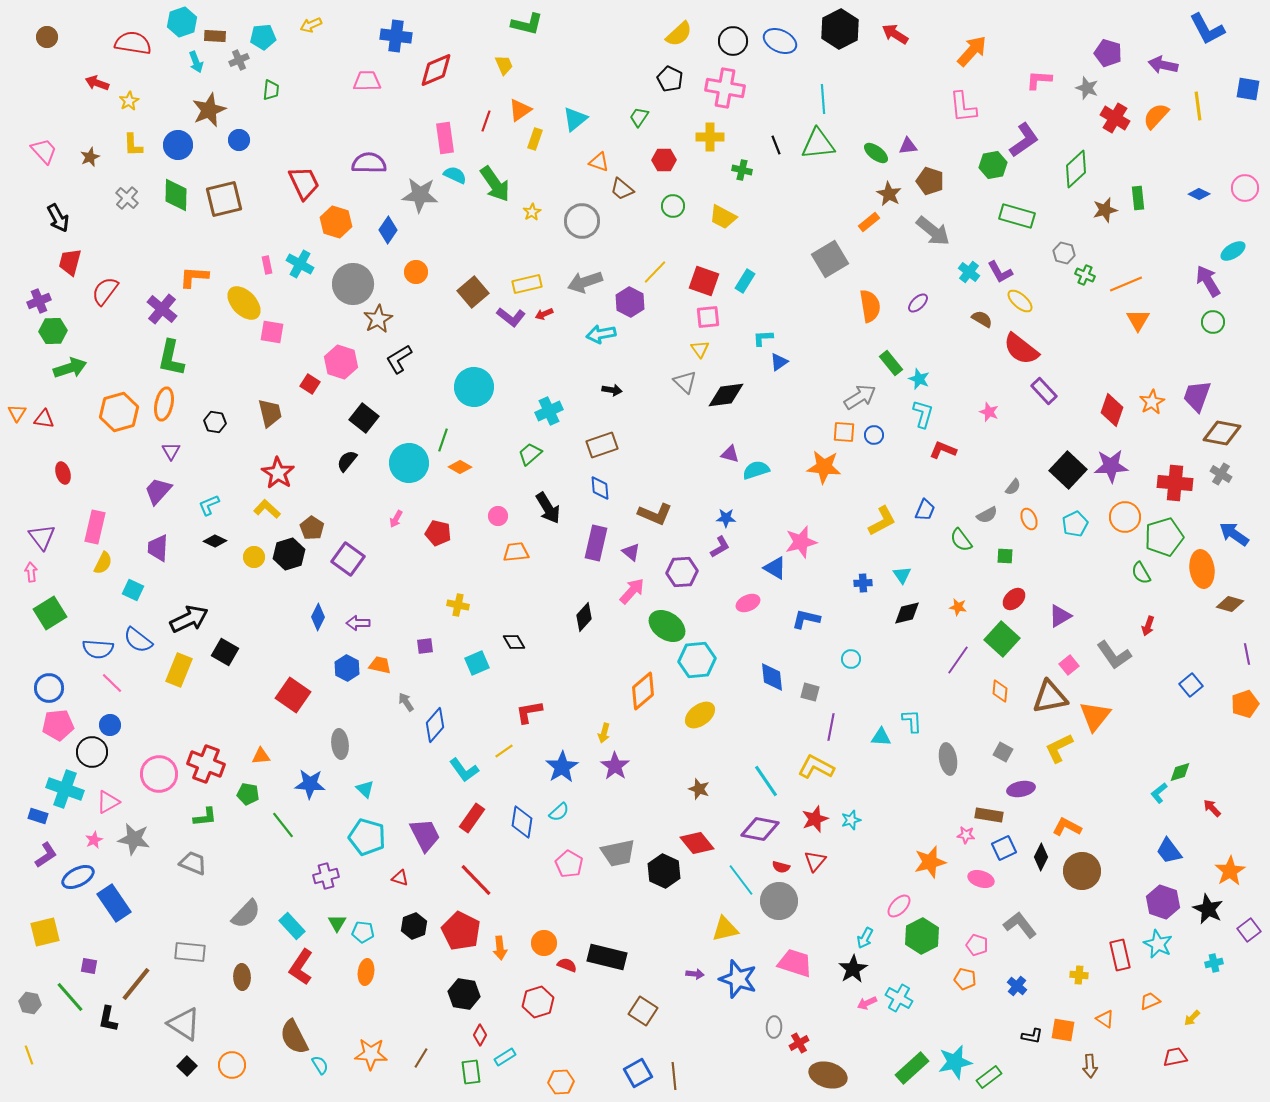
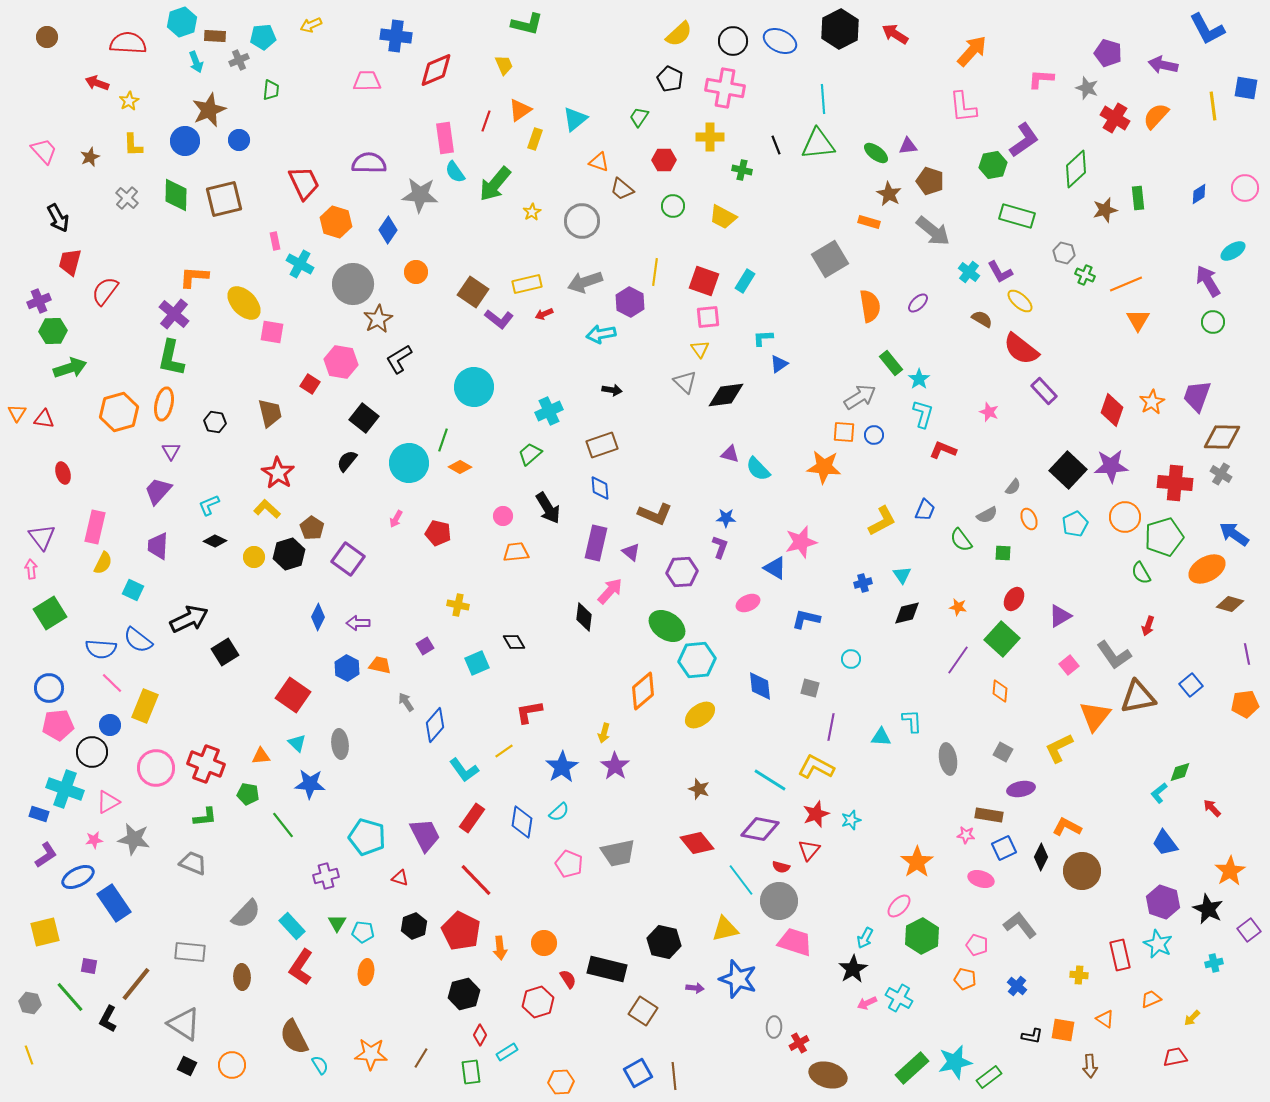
red semicircle at (133, 43): moved 5 px left; rotated 6 degrees counterclockwise
pink L-shape at (1039, 80): moved 2 px right, 1 px up
blue square at (1248, 89): moved 2 px left, 1 px up
yellow line at (1198, 106): moved 15 px right
blue circle at (178, 145): moved 7 px right, 4 px up
cyan semicircle at (455, 175): moved 3 px up; rotated 150 degrees counterclockwise
green arrow at (495, 184): rotated 75 degrees clockwise
blue diamond at (1199, 194): rotated 60 degrees counterclockwise
orange rectangle at (869, 222): rotated 55 degrees clockwise
pink rectangle at (267, 265): moved 8 px right, 24 px up
yellow line at (655, 272): rotated 36 degrees counterclockwise
brown square at (473, 292): rotated 16 degrees counterclockwise
purple cross at (162, 309): moved 12 px right, 5 px down
purple L-shape at (511, 317): moved 12 px left, 2 px down
pink hexagon at (341, 362): rotated 8 degrees counterclockwise
blue triangle at (779, 362): moved 2 px down
cyan star at (919, 379): rotated 15 degrees clockwise
brown diamond at (1222, 433): moved 4 px down; rotated 9 degrees counterclockwise
cyan semicircle at (756, 470): moved 2 px right, 1 px up; rotated 116 degrees counterclockwise
pink circle at (498, 516): moved 5 px right
purple L-shape at (720, 547): rotated 40 degrees counterclockwise
purple trapezoid at (158, 548): moved 2 px up
green square at (1005, 556): moved 2 px left, 3 px up
orange ellipse at (1202, 569): moved 5 px right; rotated 69 degrees clockwise
pink arrow at (31, 572): moved 3 px up
blue cross at (863, 583): rotated 12 degrees counterclockwise
pink arrow at (632, 591): moved 22 px left
red ellipse at (1014, 599): rotated 15 degrees counterclockwise
black diamond at (584, 617): rotated 36 degrees counterclockwise
purple square at (425, 646): rotated 24 degrees counterclockwise
blue semicircle at (98, 649): moved 3 px right
black square at (225, 652): rotated 28 degrees clockwise
yellow rectangle at (179, 670): moved 34 px left, 36 px down
blue diamond at (772, 677): moved 12 px left, 9 px down
gray square at (810, 692): moved 4 px up
brown triangle at (1050, 697): moved 88 px right
orange pentagon at (1245, 704): rotated 12 degrees clockwise
pink circle at (159, 774): moved 3 px left, 6 px up
cyan line at (766, 781): moved 4 px right, 1 px up; rotated 24 degrees counterclockwise
cyan triangle at (365, 789): moved 68 px left, 46 px up
blue rectangle at (38, 816): moved 1 px right, 2 px up
red star at (815, 819): moved 1 px right, 5 px up
pink star at (94, 840): rotated 18 degrees clockwise
blue trapezoid at (1169, 851): moved 4 px left, 8 px up
red triangle at (815, 861): moved 6 px left, 11 px up
orange star at (930, 862): moved 13 px left; rotated 20 degrees counterclockwise
pink pentagon at (569, 864): rotated 8 degrees counterclockwise
black hexagon at (664, 871): moved 71 px down; rotated 12 degrees counterclockwise
black rectangle at (607, 957): moved 12 px down
pink trapezoid at (795, 963): moved 21 px up
red semicircle at (567, 965): moved 1 px right, 14 px down; rotated 36 degrees clockwise
purple arrow at (695, 974): moved 14 px down
black hexagon at (464, 994): rotated 24 degrees counterclockwise
orange trapezoid at (1150, 1001): moved 1 px right, 2 px up
black L-shape at (108, 1019): rotated 16 degrees clockwise
cyan rectangle at (505, 1057): moved 2 px right, 5 px up
black square at (187, 1066): rotated 18 degrees counterclockwise
